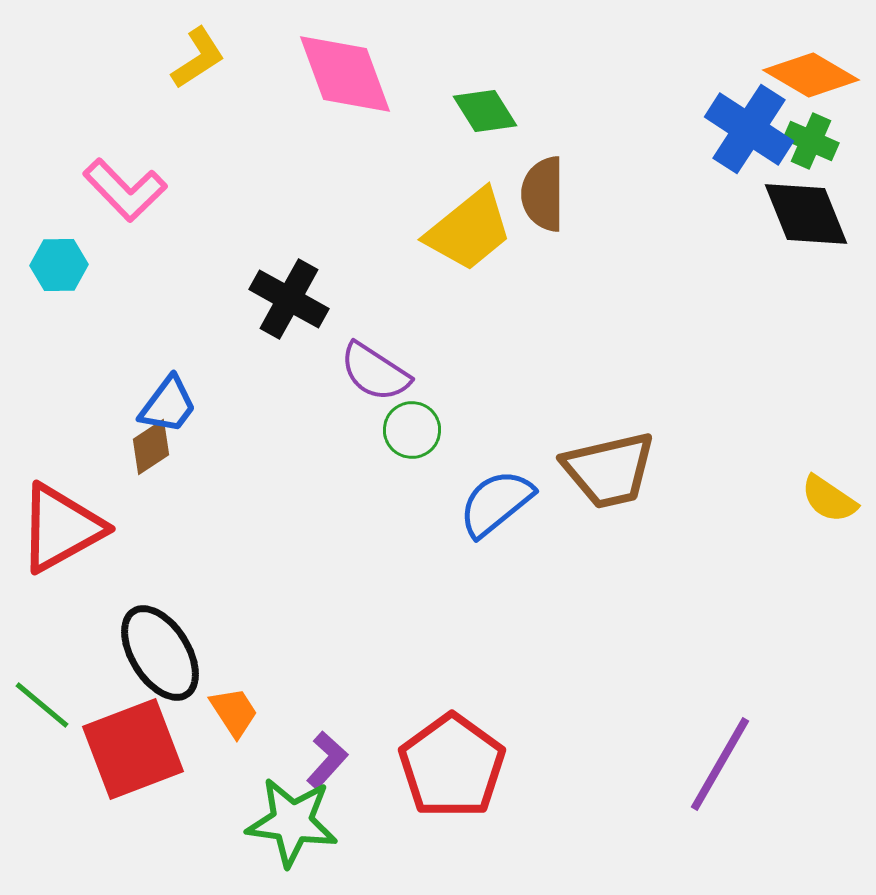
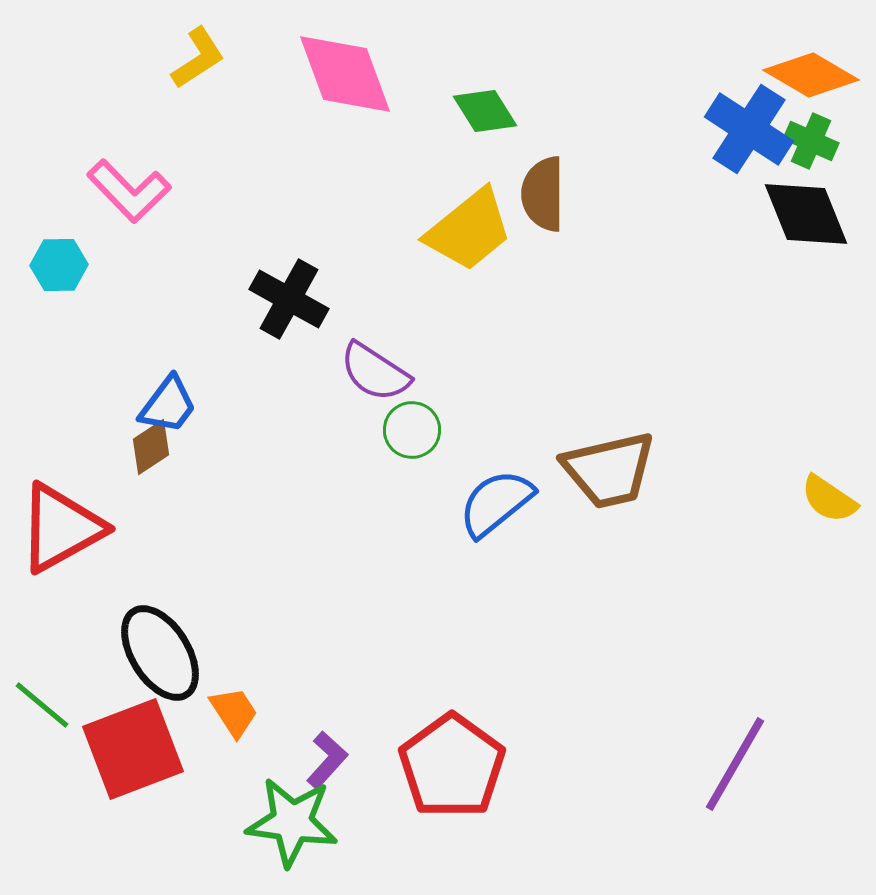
pink L-shape: moved 4 px right, 1 px down
purple line: moved 15 px right
